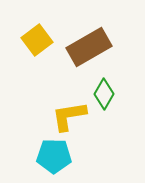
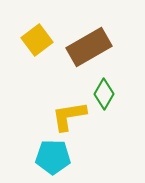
cyan pentagon: moved 1 px left, 1 px down
